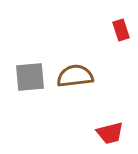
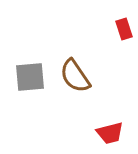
red rectangle: moved 3 px right, 1 px up
brown semicircle: rotated 117 degrees counterclockwise
